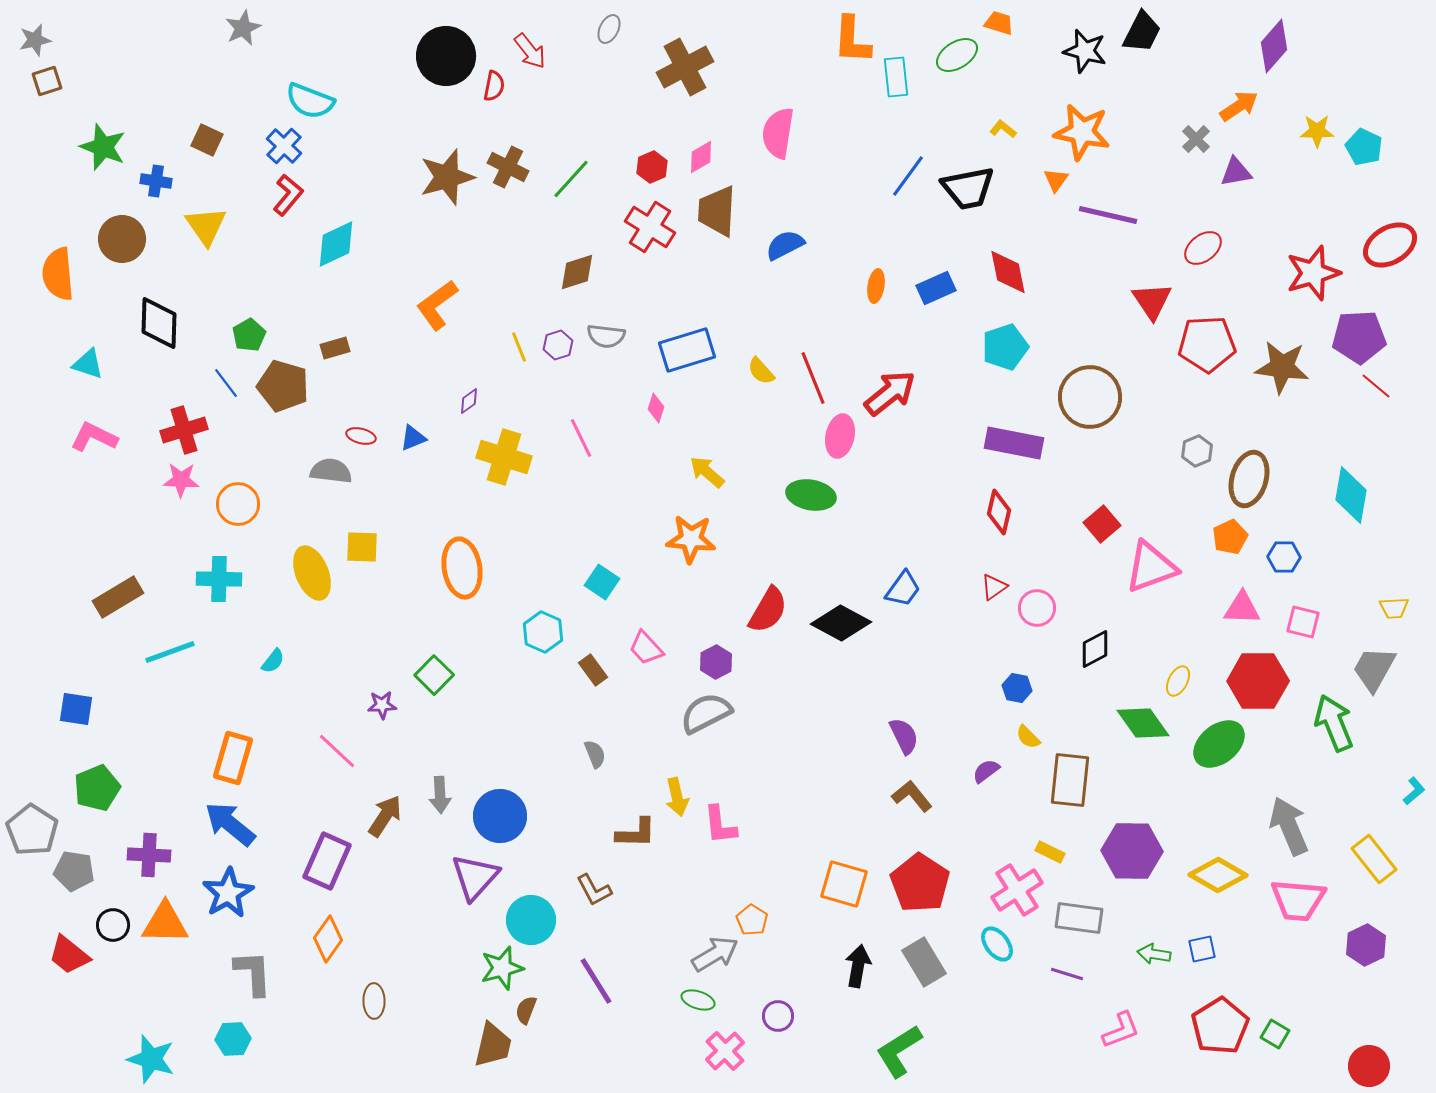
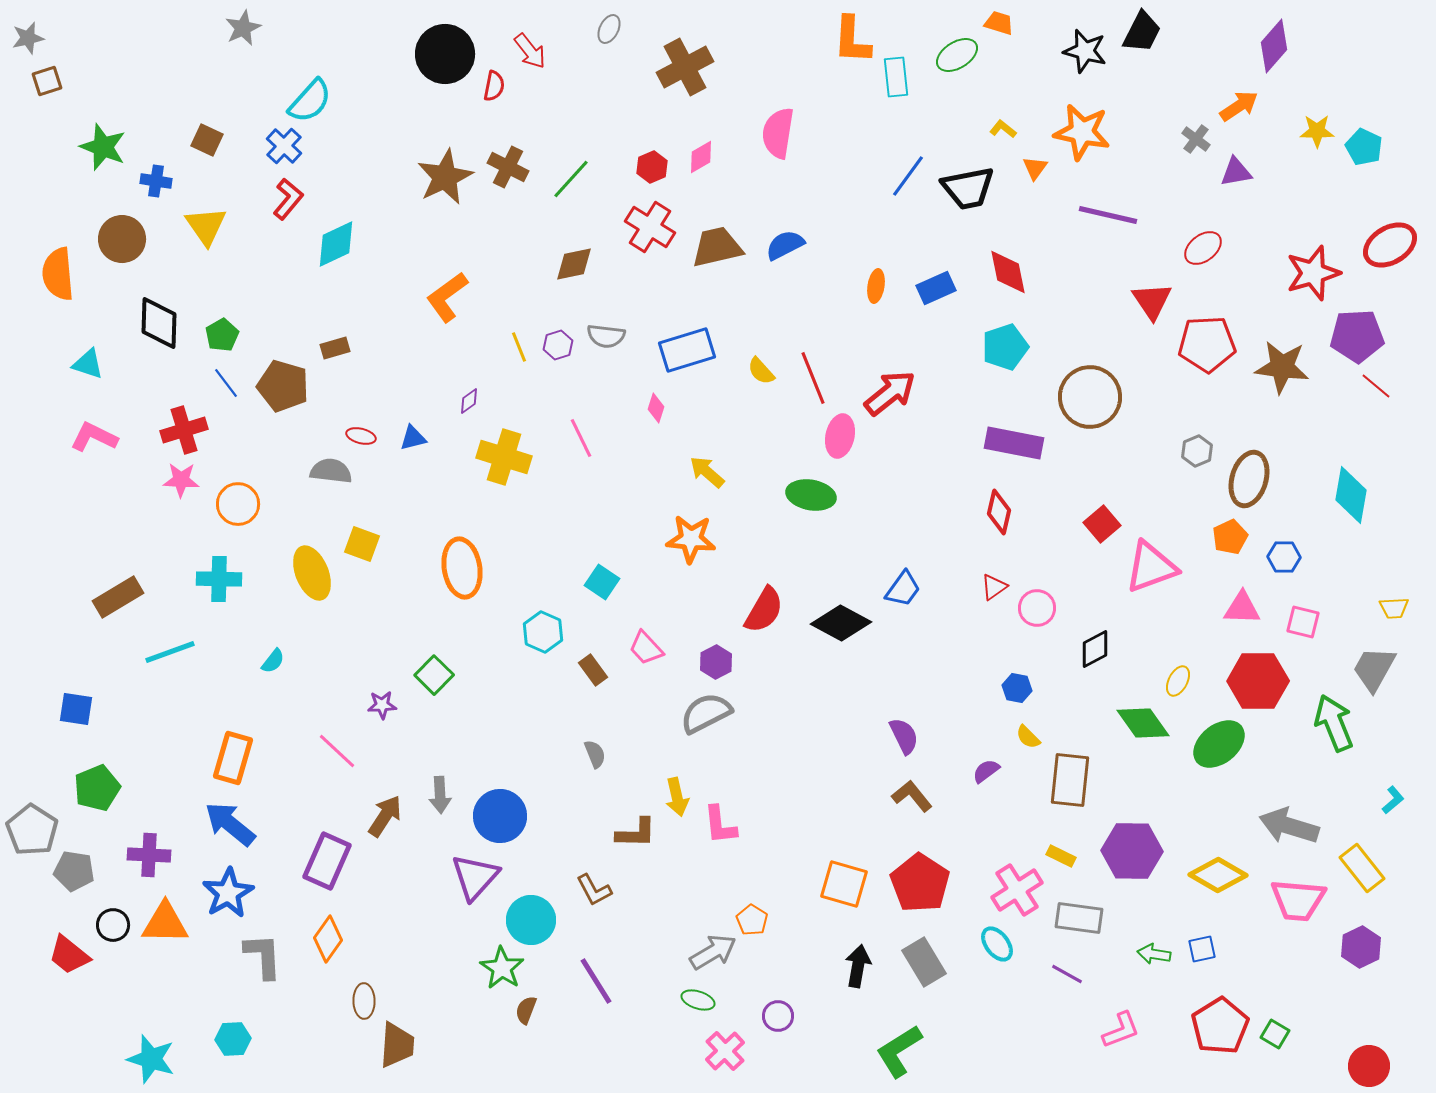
gray star at (35, 40): moved 7 px left, 2 px up
black circle at (446, 56): moved 1 px left, 2 px up
cyan semicircle at (310, 101): rotated 69 degrees counterclockwise
gray cross at (1196, 139): rotated 8 degrees counterclockwise
brown star at (447, 177): moved 2 px left; rotated 10 degrees counterclockwise
orange triangle at (1056, 180): moved 21 px left, 12 px up
red L-shape at (288, 195): moved 4 px down
brown trapezoid at (717, 211): moved 36 px down; rotated 74 degrees clockwise
brown diamond at (577, 272): moved 3 px left, 8 px up; rotated 6 degrees clockwise
orange L-shape at (437, 305): moved 10 px right, 8 px up
green pentagon at (249, 335): moved 27 px left
purple pentagon at (1359, 337): moved 2 px left, 1 px up
blue triangle at (413, 438): rotated 8 degrees clockwise
yellow square at (362, 547): moved 3 px up; rotated 18 degrees clockwise
red semicircle at (768, 610): moved 4 px left
cyan L-shape at (1414, 791): moved 21 px left, 9 px down
gray arrow at (1289, 826): rotated 50 degrees counterclockwise
yellow rectangle at (1050, 852): moved 11 px right, 4 px down
yellow rectangle at (1374, 859): moved 12 px left, 9 px down
purple hexagon at (1366, 945): moved 5 px left, 2 px down
gray arrow at (715, 954): moved 2 px left, 2 px up
green star at (502, 968): rotated 24 degrees counterclockwise
gray L-shape at (253, 973): moved 10 px right, 17 px up
purple line at (1067, 974): rotated 12 degrees clockwise
brown ellipse at (374, 1001): moved 10 px left
brown trapezoid at (493, 1045): moved 96 px left; rotated 9 degrees counterclockwise
